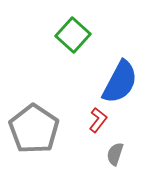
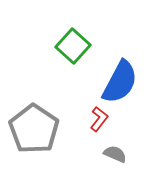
green square: moved 11 px down
red L-shape: moved 1 px right, 1 px up
gray semicircle: rotated 95 degrees clockwise
